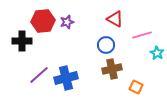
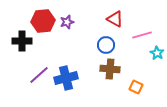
brown cross: moved 2 px left; rotated 18 degrees clockwise
